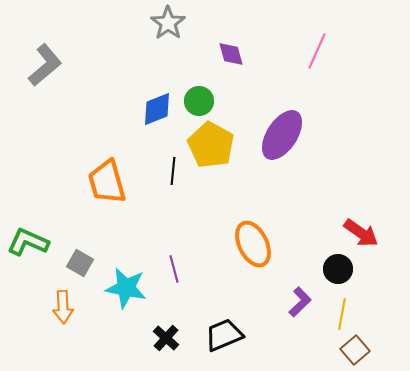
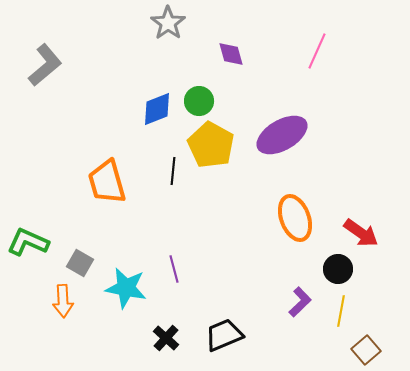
purple ellipse: rotated 27 degrees clockwise
orange ellipse: moved 42 px right, 26 px up; rotated 6 degrees clockwise
orange arrow: moved 6 px up
yellow line: moved 1 px left, 3 px up
brown square: moved 11 px right
